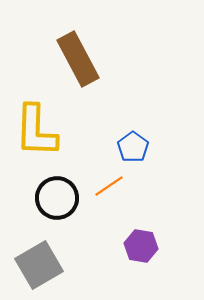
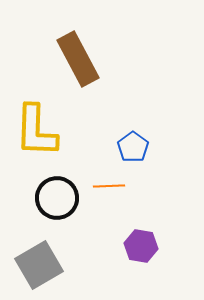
orange line: rotated 32 degrees clockwise
